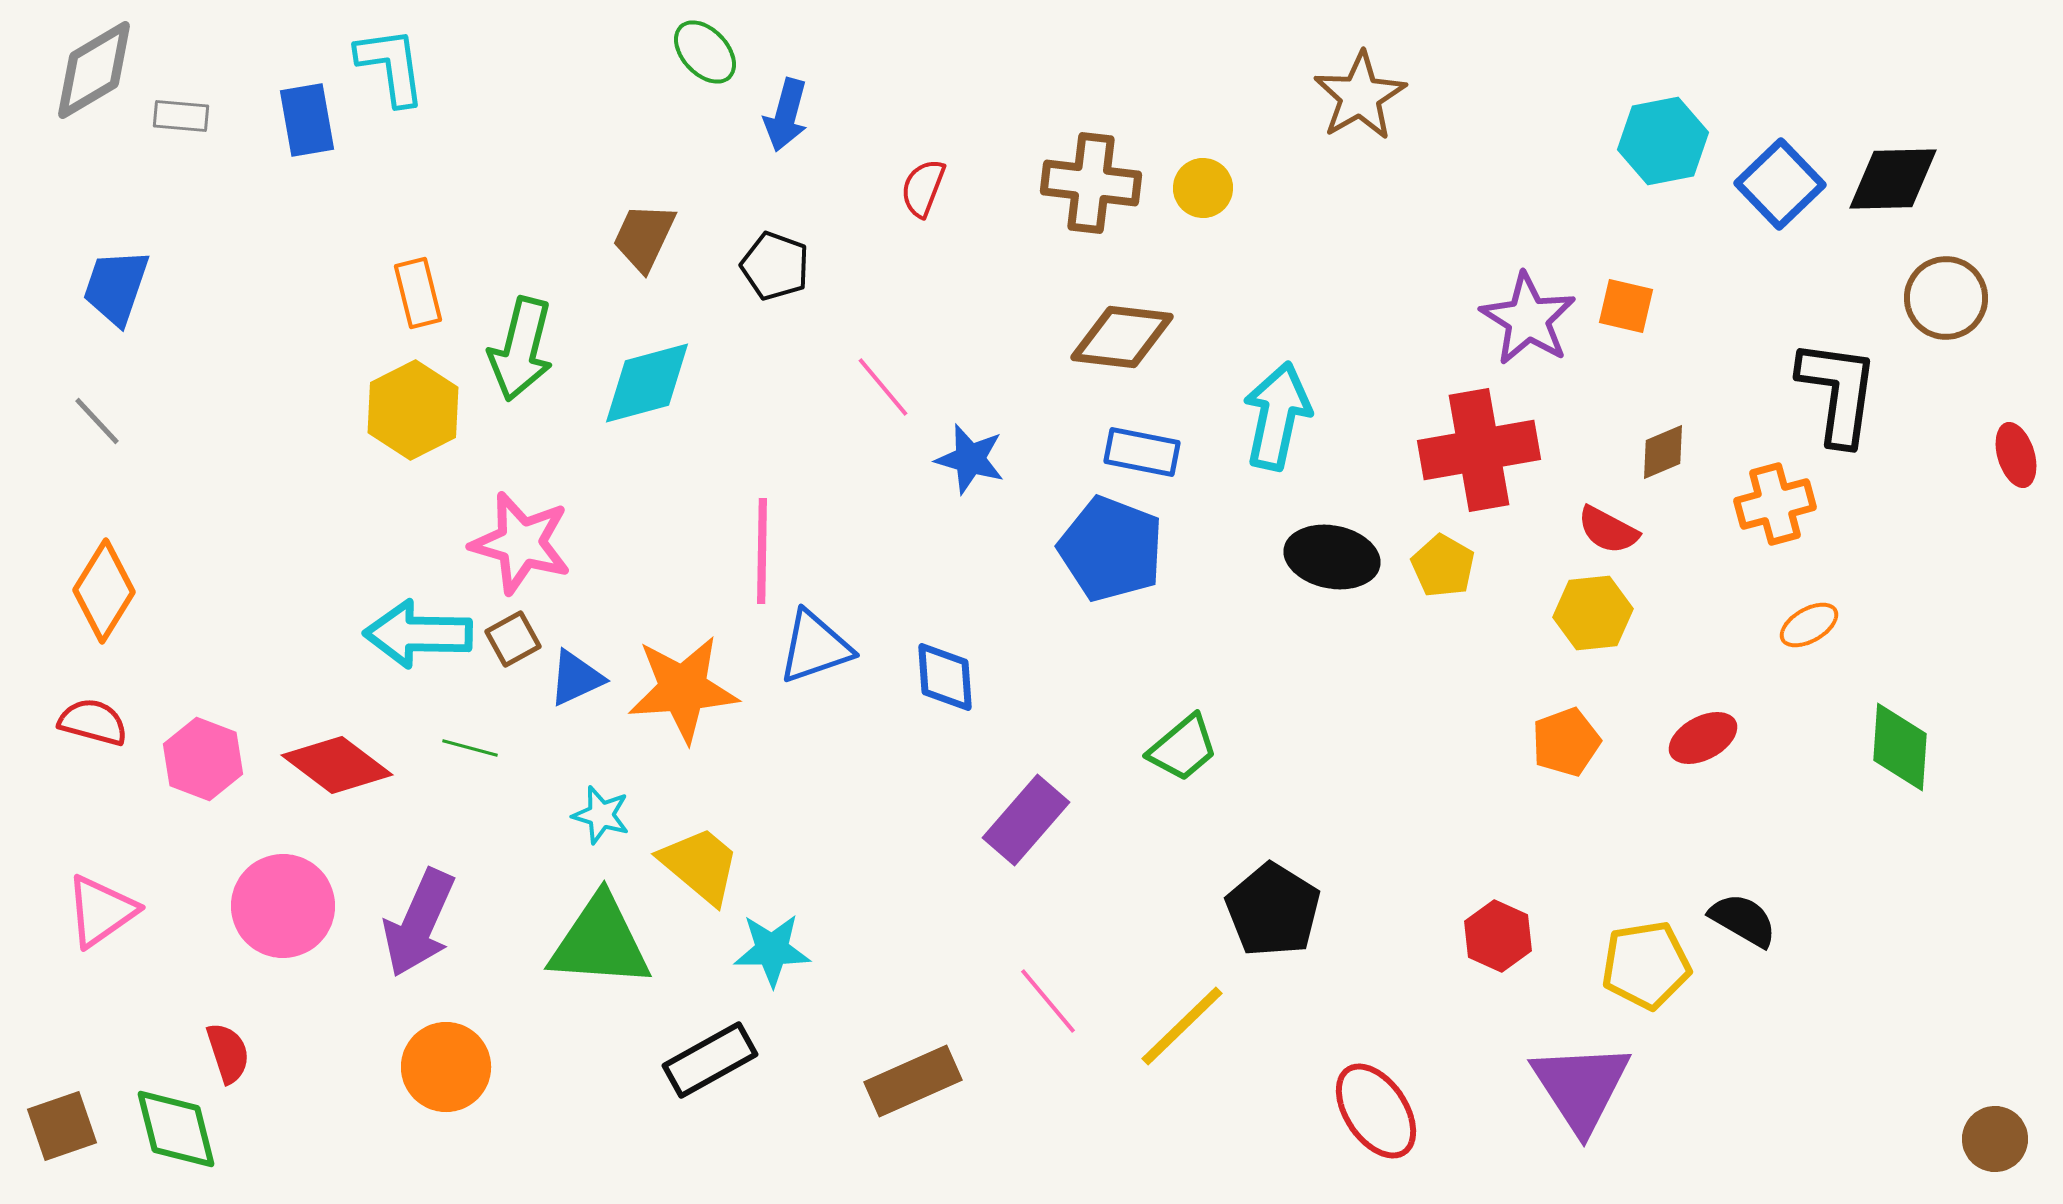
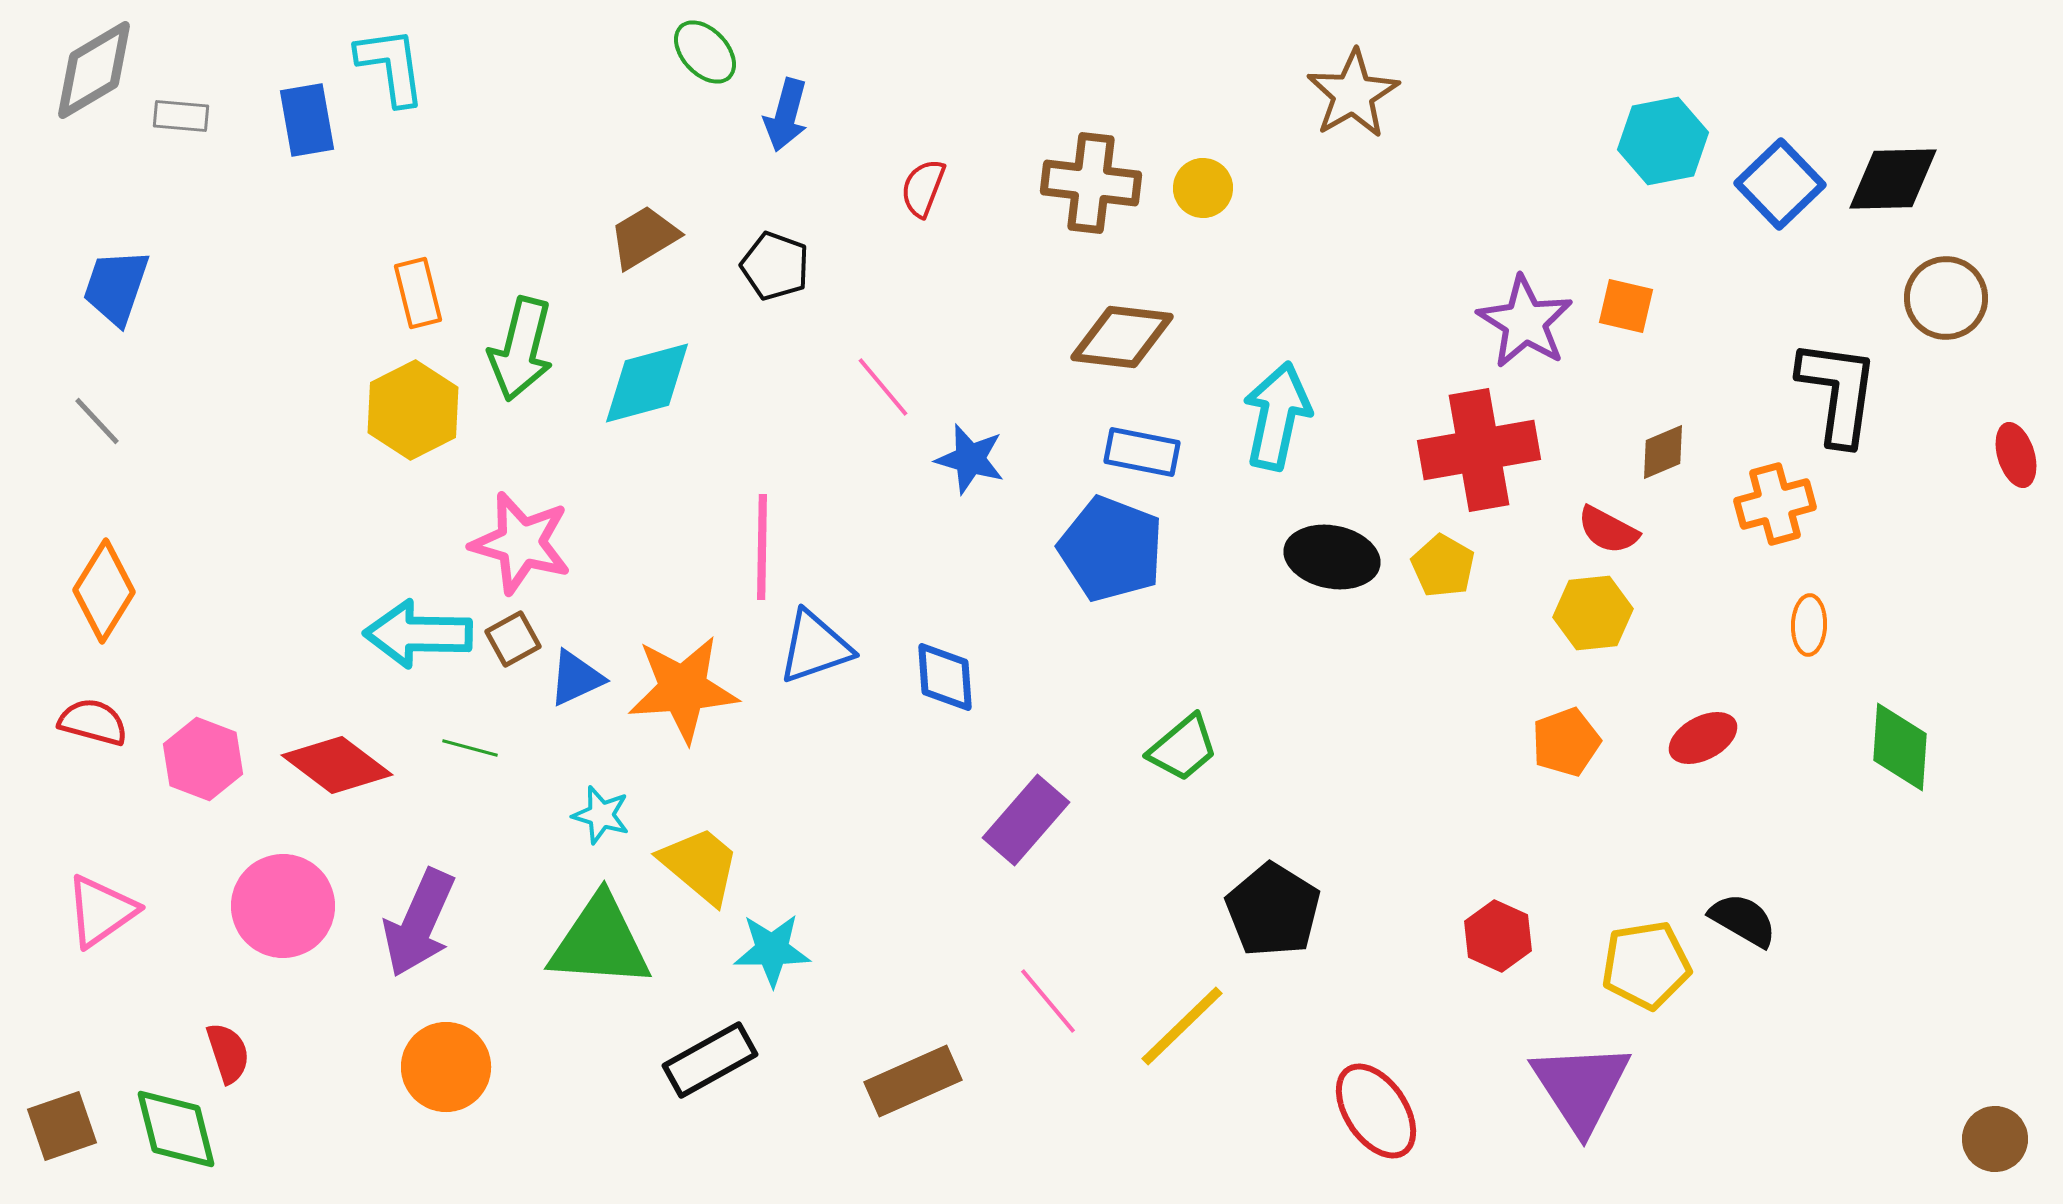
brown star at (1360, 96): moved 7 px left, 2 px up
brown trapezoid at (644, 237): rotated 34 degrees clockwise
purple star at (1528, 319): moved 3 px left, 3 px down
pink line at (762, 551): moved 4 px up
orange ellipse at (1809, 625): rotated 58 degrees counterclockwise
